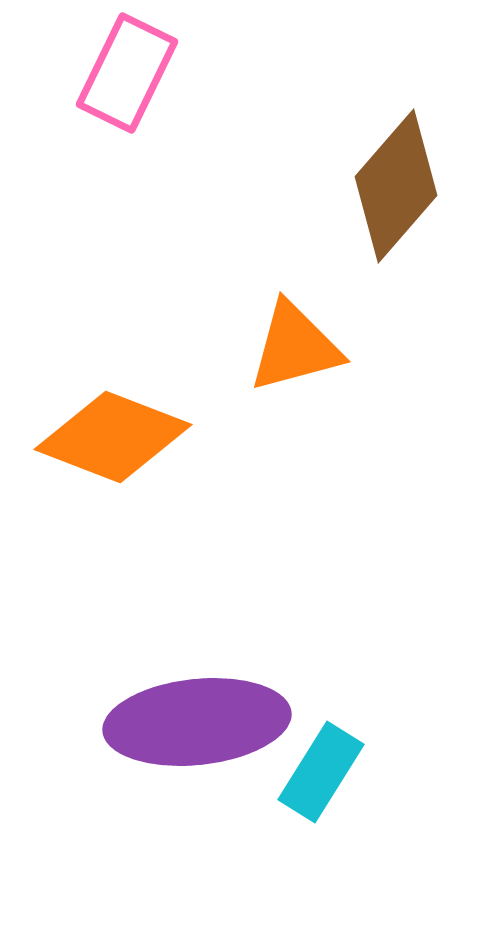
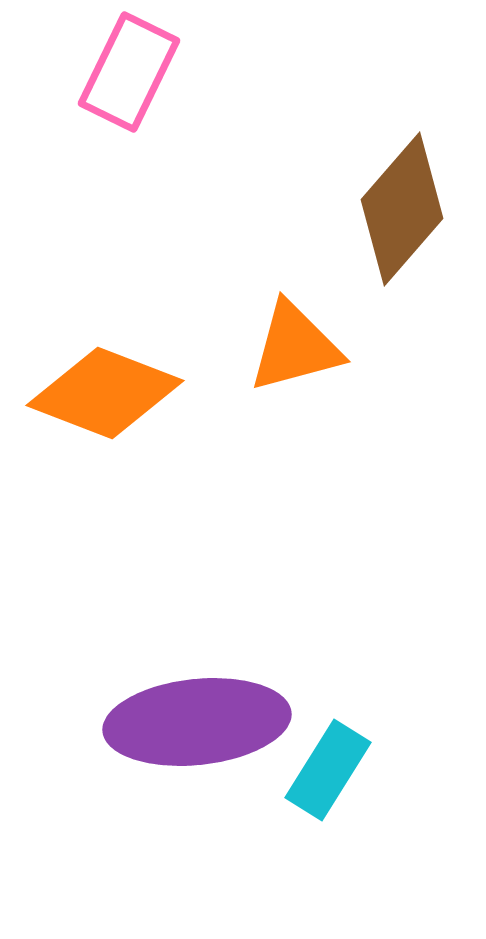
pink rectangle: moved 2 px right, 1 px up
brown diamond: moved 6 px right, 23 px down
orange diamond: moved 8 px left, 44 px up
cyan rectangle: moved 7 px right, 2 px up
